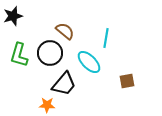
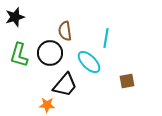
black star: moved 2 px right, 1 px down
brown semicircle: rotated 138 degrees counterclockwise
black trapezoid: moved 1 px right, 1 px down
